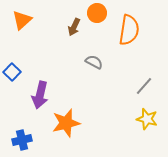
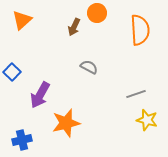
orange semicircle: moved 11 px right; rotated 12 degrees counterclockwise
gray semicircle: moved 5 px left, 5 px down
gray line: moved 8 px left, 8 px down; rotated 30 degrees clockwise
purple arrow: rotated 16 degrees clockwise
yellow star: moved 1 px down
